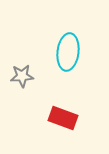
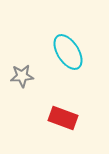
cyan ellipse: rotated 39 degrees counterclockwise
